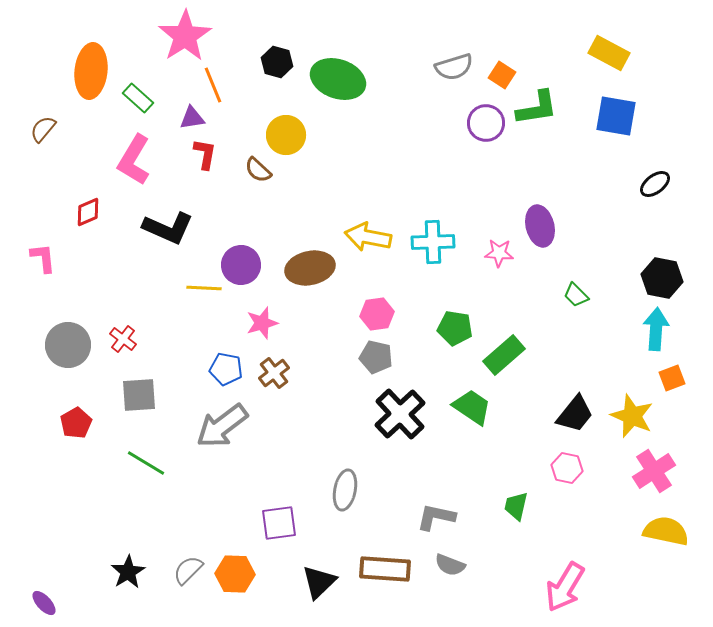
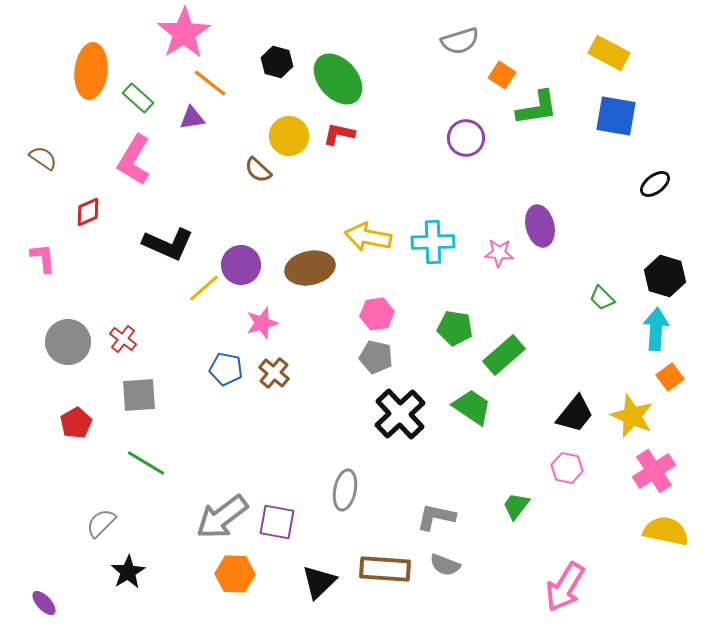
pink star at (185, 36): moved 1 px left, 3 px up
gray semicircle at (454, 67): moved 6 px right, 26 px up
green ellipse at (338, 79): rotated 30 degrees clockwise
orange line at (213, 85): moved 3 px left, 2 px up; rotated 30 degrees counterclockwise
purple circle at (486, 123): moved 20 px left, 15 px down
brown semicircle at (43, 129): moved 29 px down; rotated 84 degrees clockwise
yellow circle at (286, 135): moved 3 px right, 1 px down
red L-shape at (205, 154): moved 134 px right, 20 px up; rotated 88 degrees counterclockwise
black L-shape at (168, 228): moved 16 px down
black hexagon at (662, 278): moved 3 px right, 2 px up; rotated 6 degrees clockwise
yellow line at (204, 288): rotated 44 degrees counterclockwise
green trapezoid at (576, 295): moved 26 px right, 3 px down
gray circle at (68, 345): moved 3 px up
brown cross at (274, 373): rotated 12 degrees counterclockwise
orange square at (672, 378): moved 2 px left, 1 px up; rotated 16 degrees counterclockwise
gray arrow at (222, 426): moved 91 px down
green trapezoid at (516, 506): rotated 24 degrees clockwise
purple square at (279, 523): moved 2 px left, 1 px up; rotated 18 degrees clockwise
gray semicircle at (450, 565): moved 5 px left
gray semicircle at (188, 570): moved 87 px left, 47 px up
